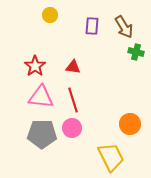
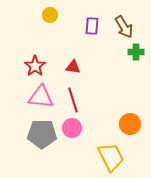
green cross: rotated 14 degrees counterclockwise
